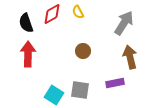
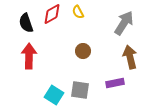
red arrow: moved 1 px right, 2 px down
